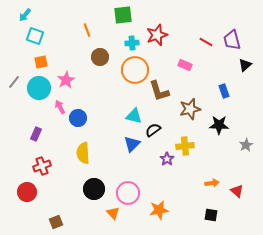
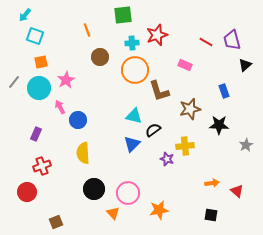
blue circle: moved 2 px down
purple star: rotated 16 degrees counterclockwise
